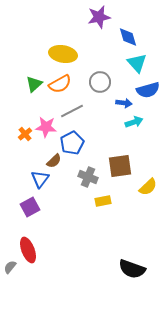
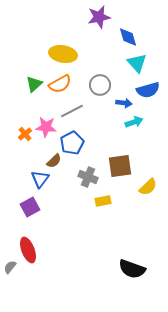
gray circle: moved 3 px down
